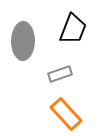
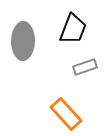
gray rectangle: moved 25 px right, 7 px up
